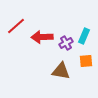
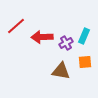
orange square: moved 1 px left, 1 px down
